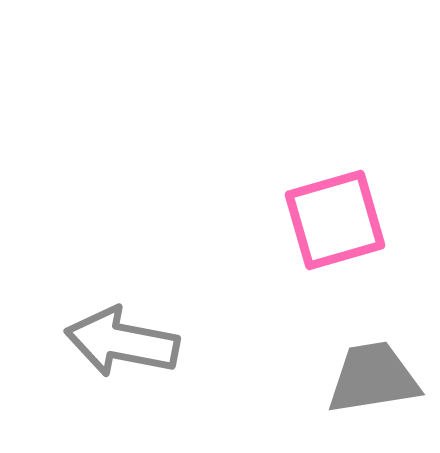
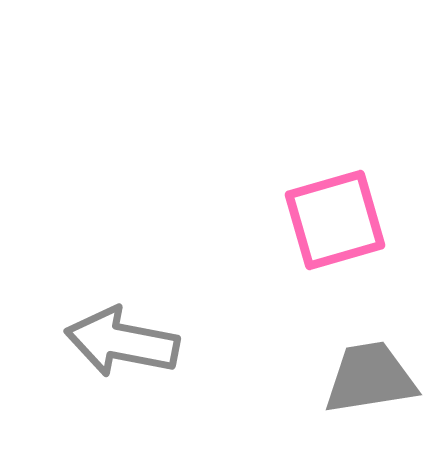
gray trapezoid: moved 3 px left
